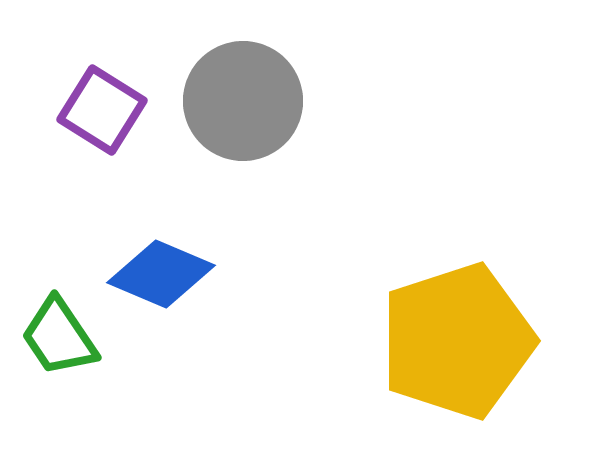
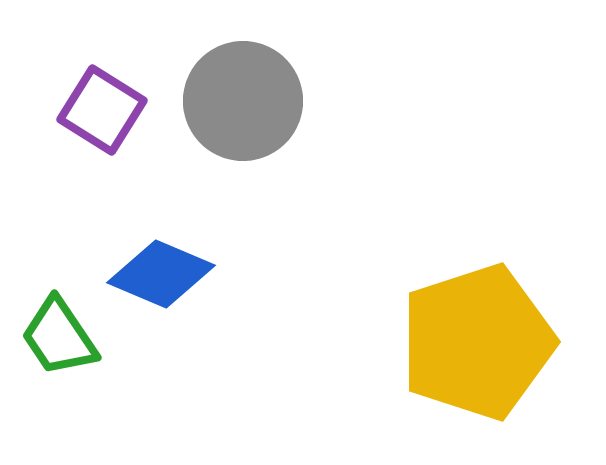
yellow pentagon: moved 20 px right, 1 px down
